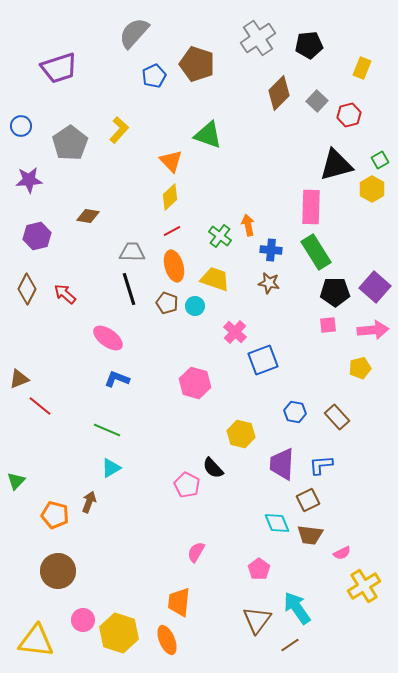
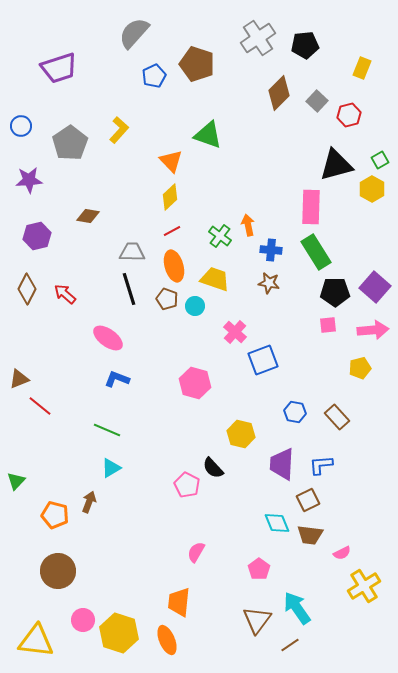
black pentagon at (309, 45): moved 4 px left
brown pentagon at (167, 303): moved 4 px up
